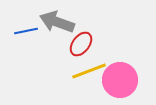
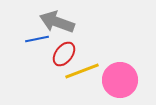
blue line: moved 11 px right, 8 px down
red ellipse: moved 17 px left, 10 px down
yellow line: moved 7 px left
